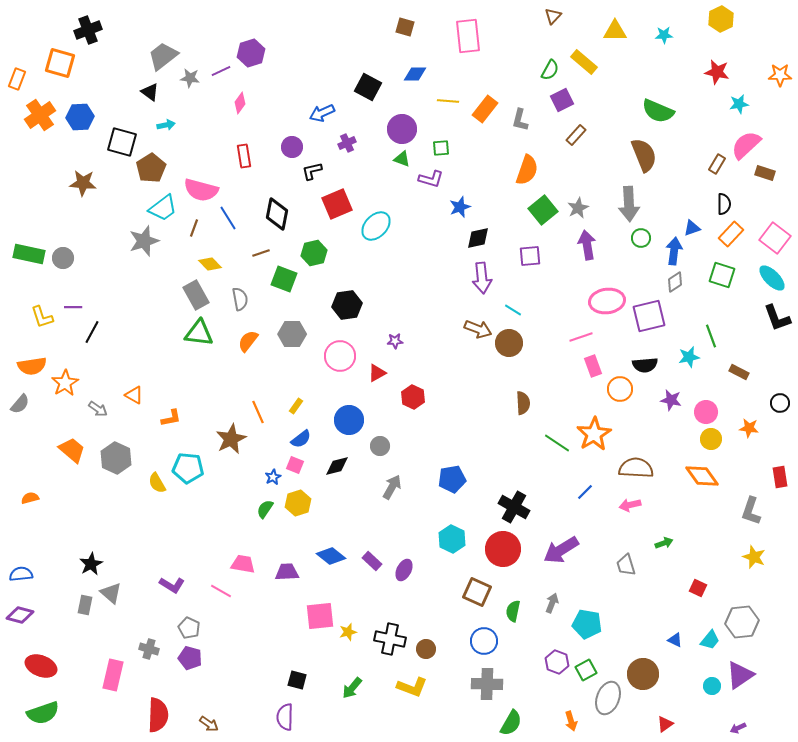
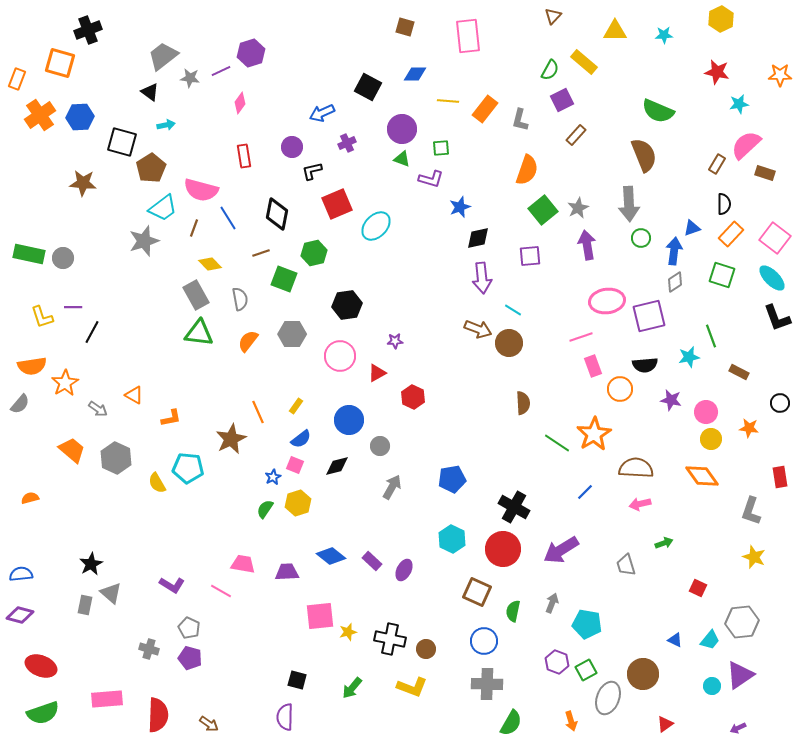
pink arrow at (630, 505): moved 10 px right, 1 px up
pink rectangle at (113, 675): moved 6 px left, 24 px down; rotated 72 degrees clockwise
